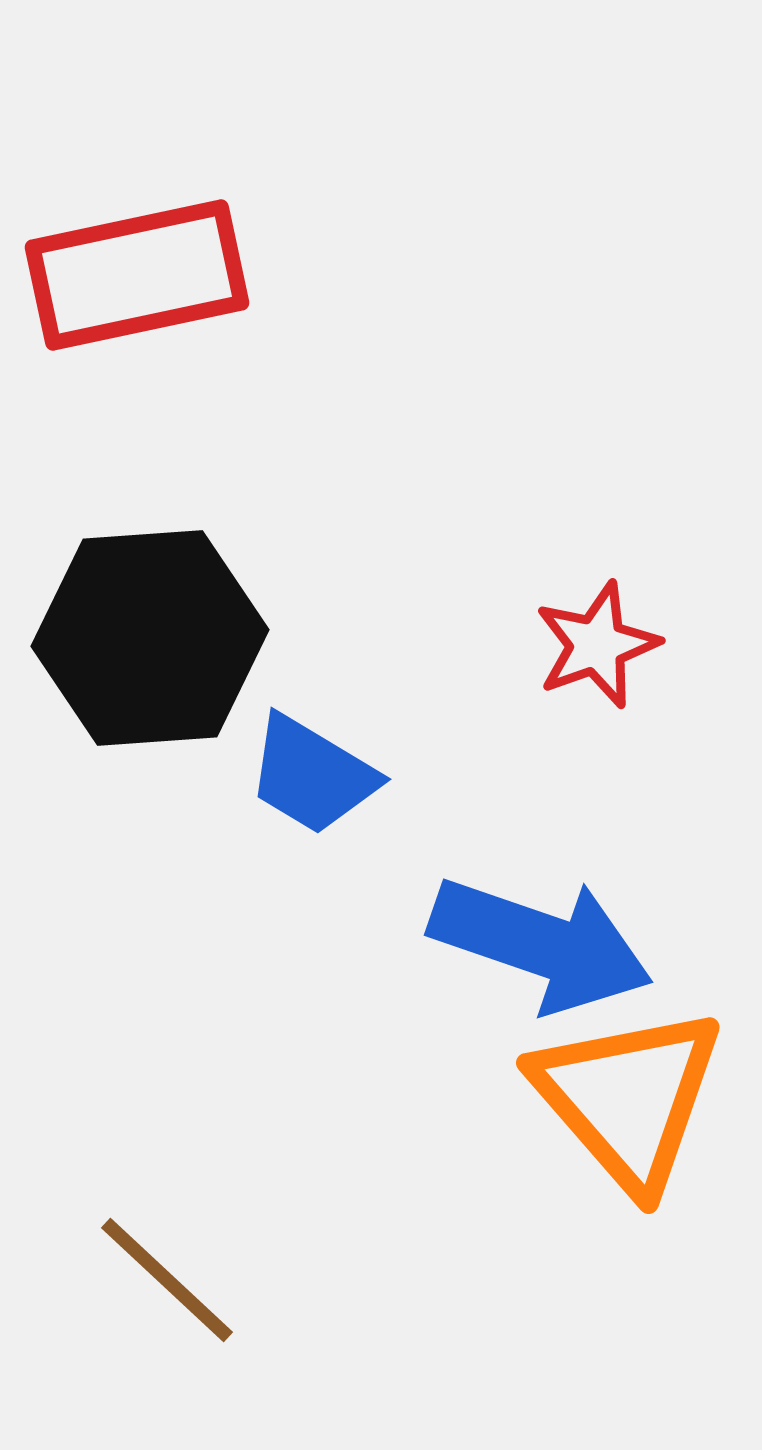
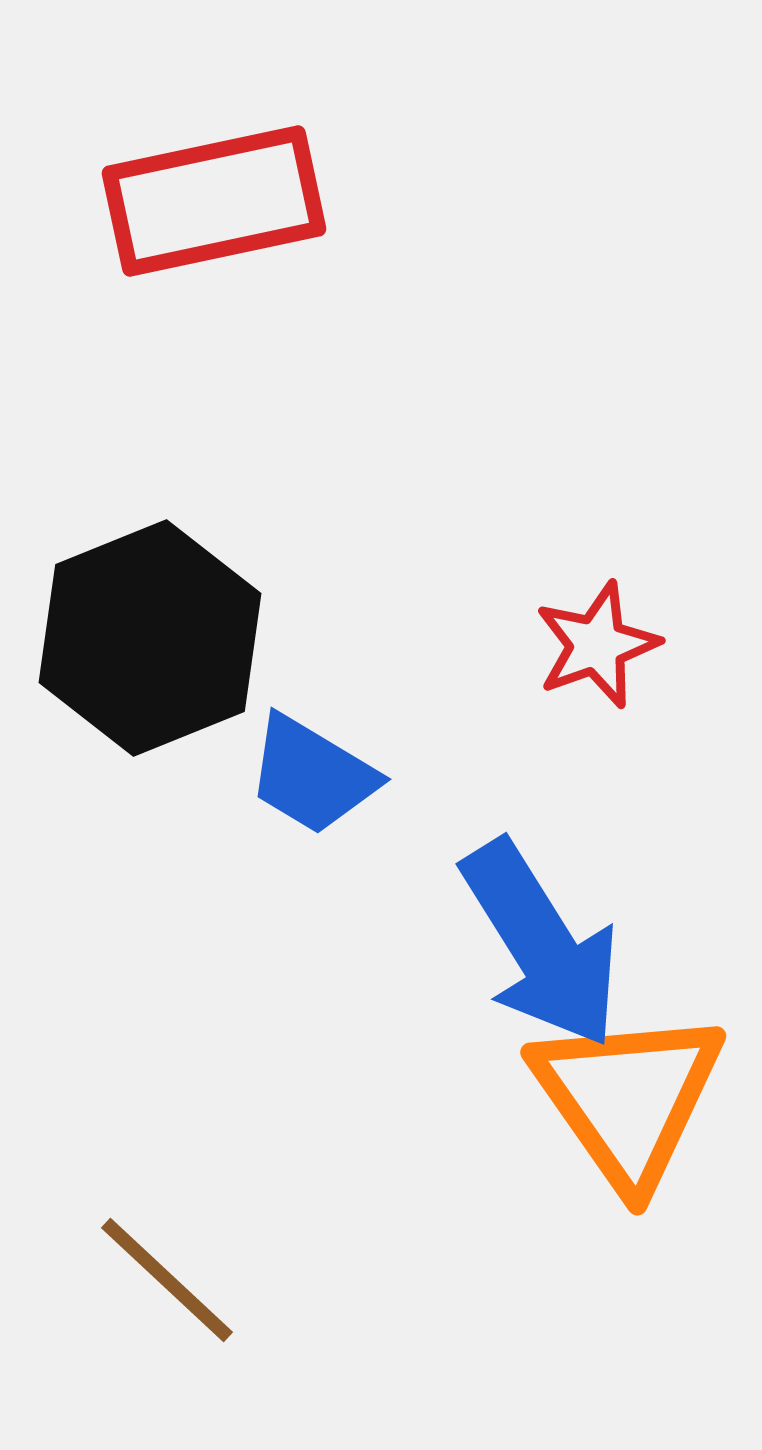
red rectangle: moved 77 px right, 74 px up
black hexagon: rotated 18 degrees counterclockwise
blue arrow: rotated 39 degrees clockwise
orange triangle: rotated 6 degrees clockwise
